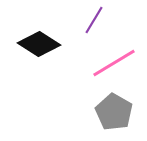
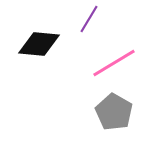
purple line: moved 5 px left, 1 px up
black diamond: rotated 27 degrees counterclockwise
